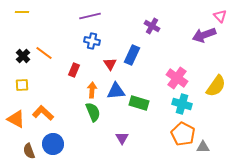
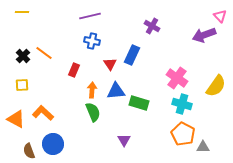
purple triangle: moved 2 px right, 2 px down
